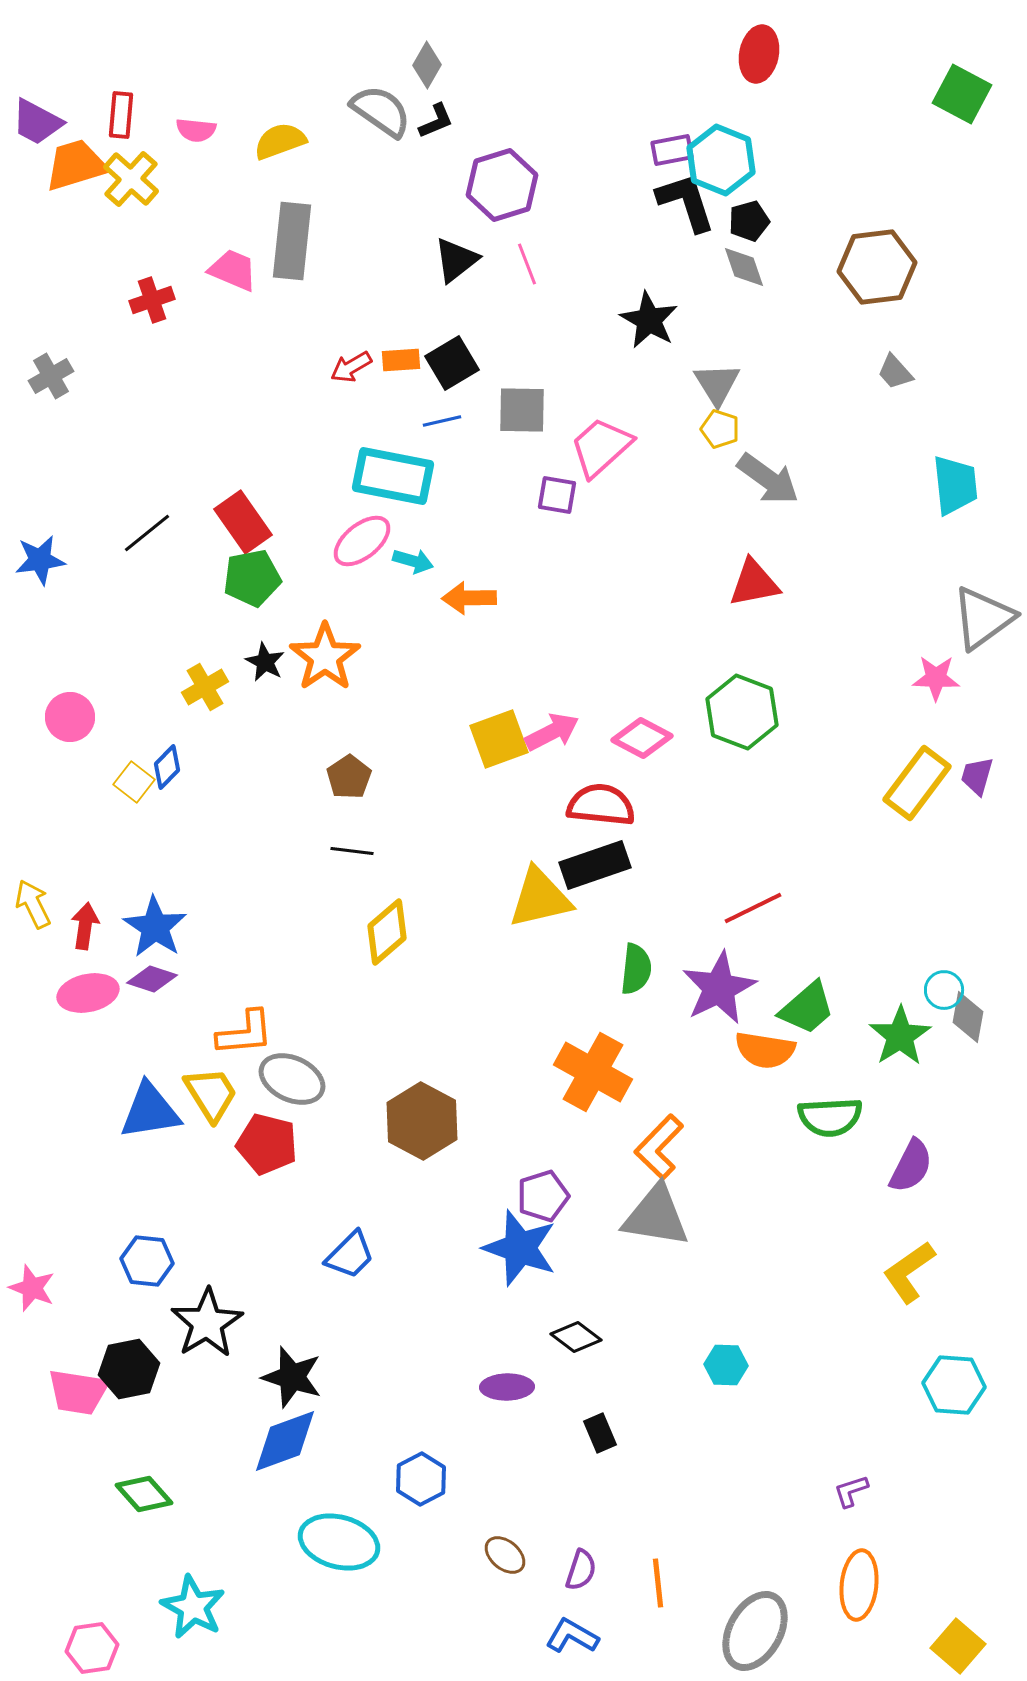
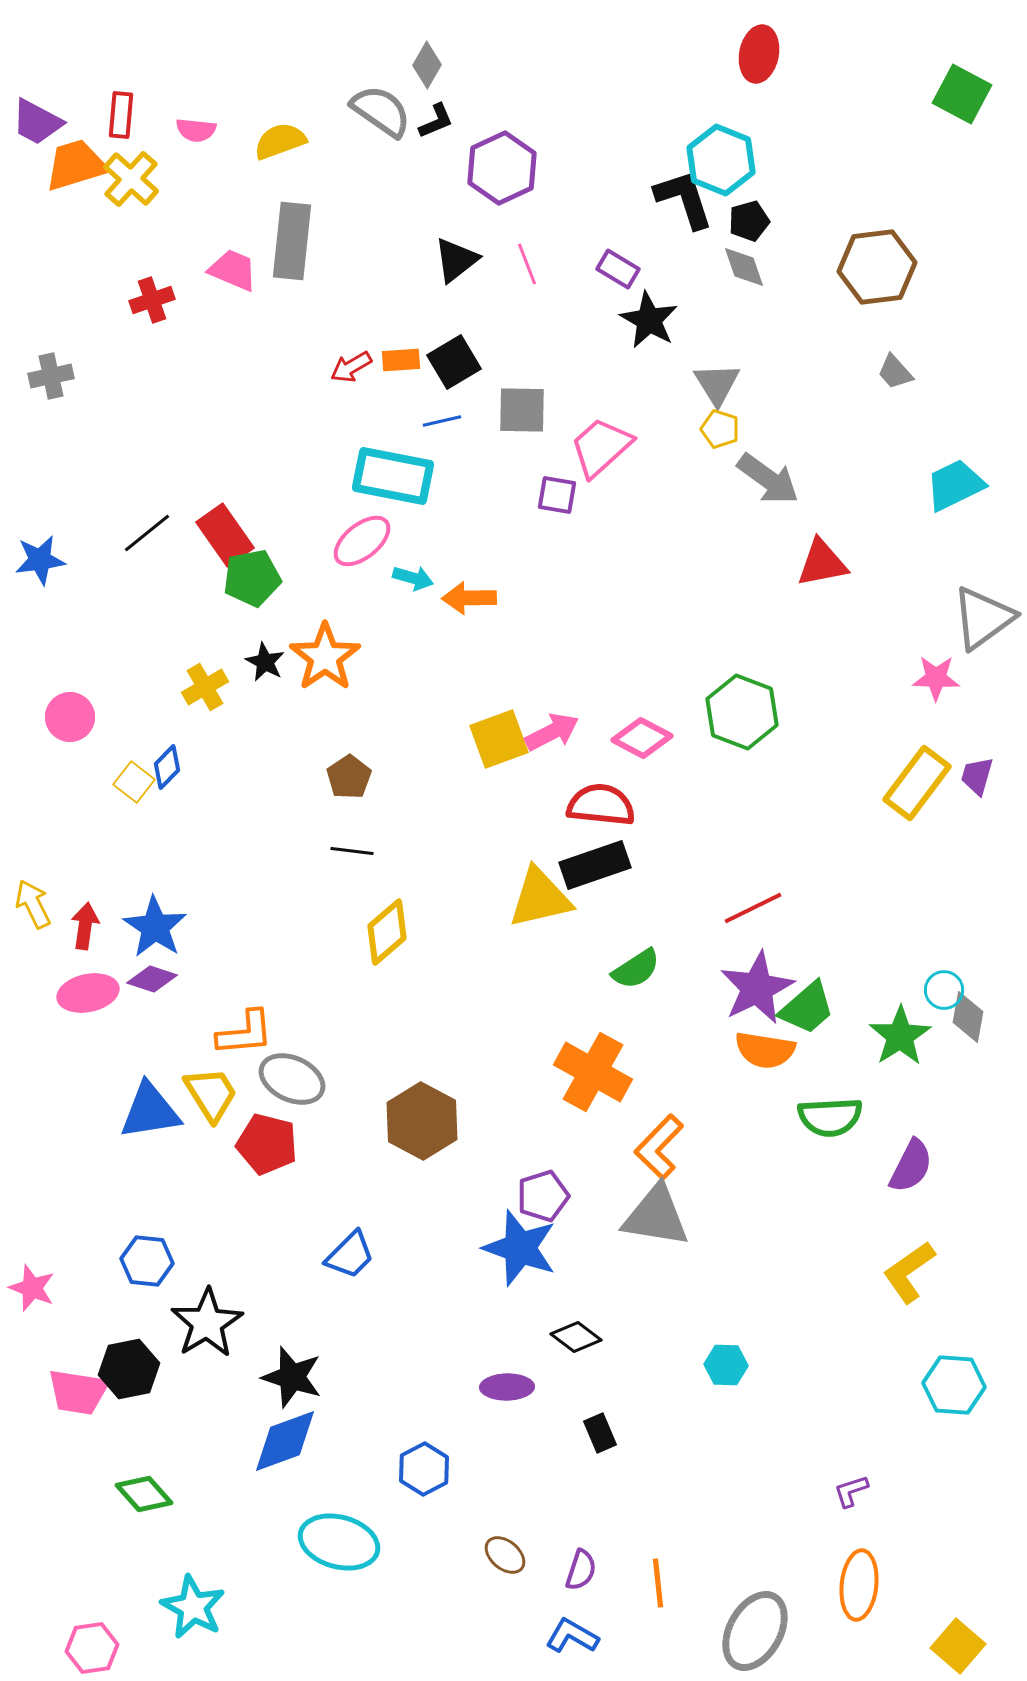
purple rectangle at (672, 150): moved 54 px left, 119 px down; rotated 42 degrees clockwise
purple hexagon at (502, 185): moved 17 px up; rotated 8 degrees counterclockwise
black L-shape at (686, 202): moved 2 px left, 3 px up
black square at (452, 363): moved 2 px right, 1 px up
gray cross at (51, 376): rotated 18 degrees clockwise
cyan trapezoid at (955, 485): rotated 110 degrees counterclockwise
red rectangle at (243, 522): moved 18 px left, 13 px down
cyan arrow at (413, 561): moved 17 px down
red triangle at (754, 583): moved 68 px right, 20 px up
green semicircle at (636, 969): rotated 51 degrees clockwise
purple star at (719, 988): moved 38 px right
blue hexagon at (421, 1479): moved 3 px right, 10 px up
